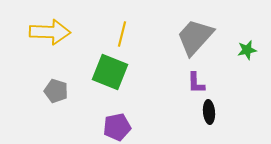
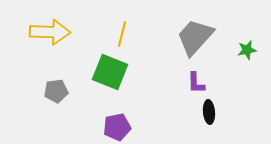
gray pentagon: rotated 25 degrees counterclockwise
